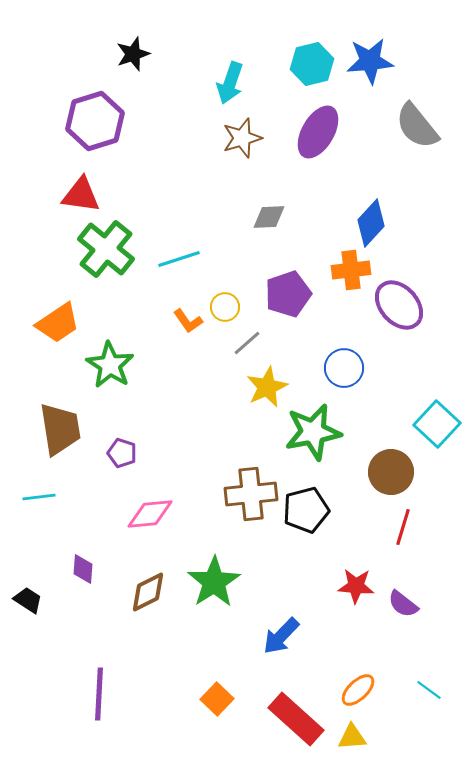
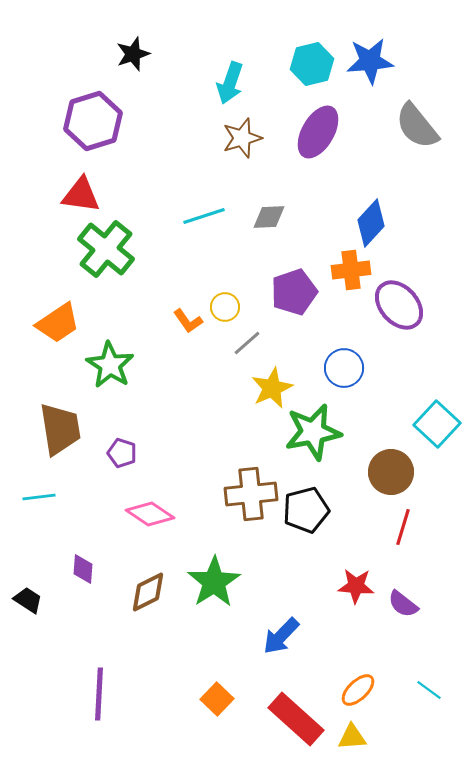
purple hexagon at (95, 121): moved 2 px left
cyan line at (179, 259): moved 25 px right, 43 px up
purple pentagon at (288, 294): moved 6 px right, 2 px up
yellow star at (267, 387): moved 5 px right, 1 px down
pink diamond at (150, 514): rotated 39 degrees clockwise
